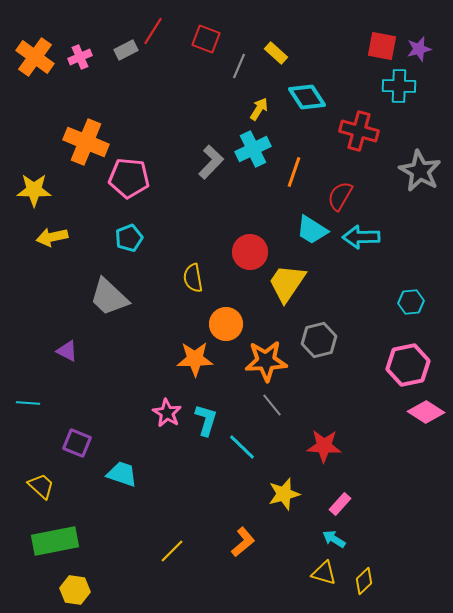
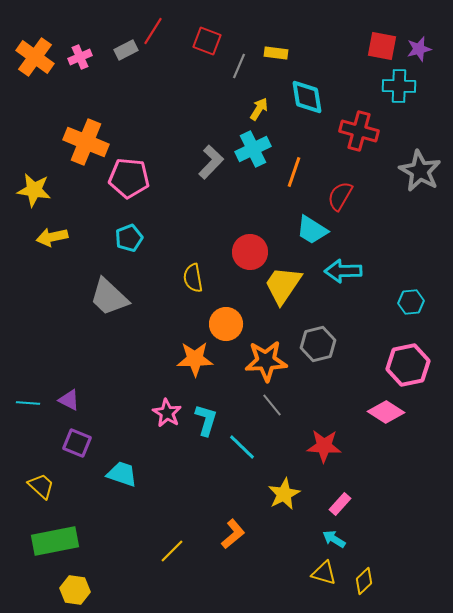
red square at (206, 39): moved 1 px right, 2 px down
yellow rectangle at (276, 53): rotated 35 degrees counterclockwise
cyan diamond at (307, 97): rotated 24 degrees clockwise
yellow star at (34, 190): rotated 8 degrees clockwise
cyan arrow at (361, 237): moved 18 px left, 34 px down
yellow trapezoid at (287, 283): moved 4 px left, 2 px down
gray hexagon at (319, 340): moved 1 px left, 4 px down
purple triangle at (67, 351): moved 2 px right, 49 px down
pink diamond at (426, 412): moved 40 px left
yellow star at (284, 494): rotated 12 degrees counterclockwise
orange L-shape at (243, 542): moved 10 px left, 8 px up
